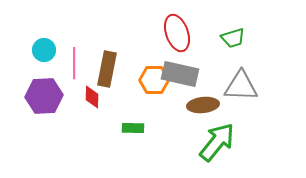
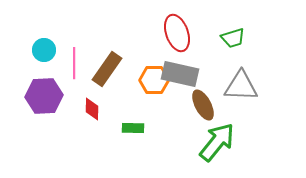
brown rectangle: rotated 24 degrees clockwise
red diamond: moved 12 px down
brown ellipse: rotated 68 degrees clockwise
